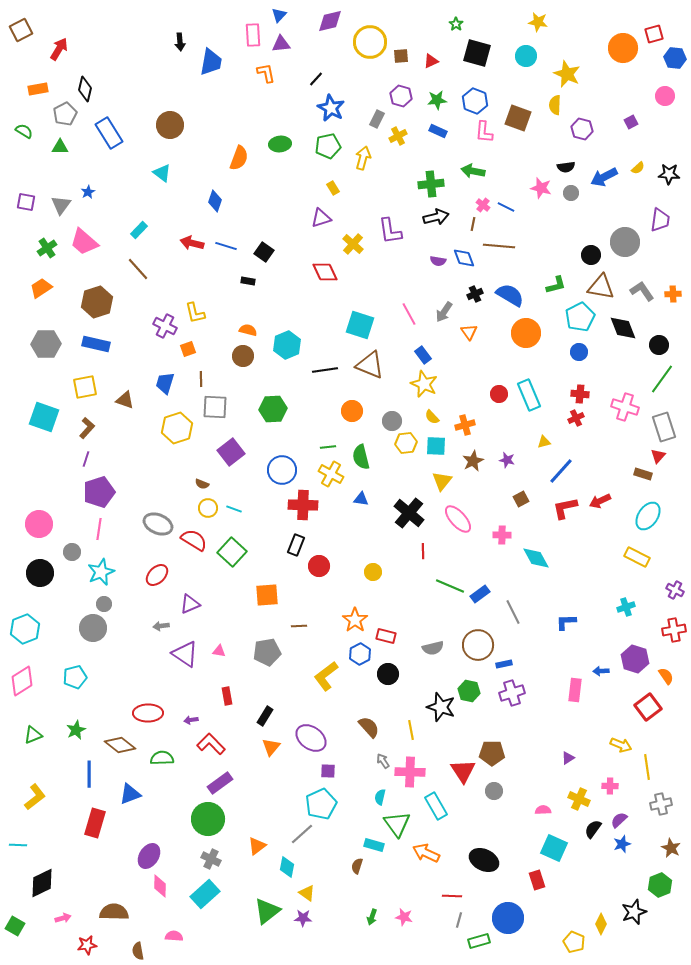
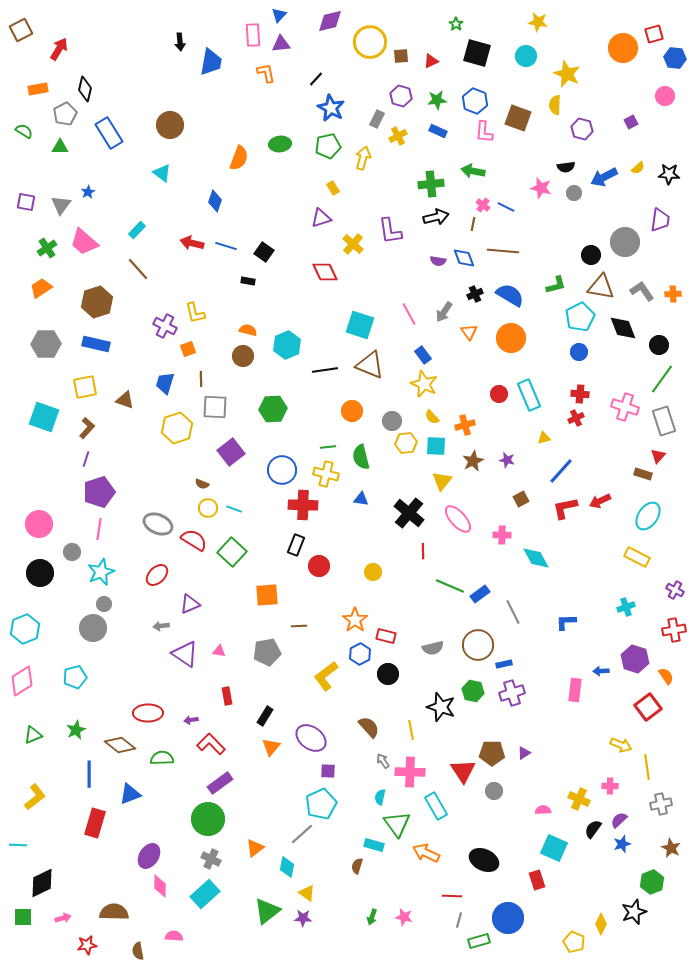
gray circle at (571, 193): moved 3 px right
cyan rectangle at (139, 230): moved 2 px left
brown line at (499, 246): moved 4 px right, 5 px down
orange circle at (526, 333): moved 15 px left, 5 px down
gray rectangle at (664, 427): moved 6 px up
yellow triangle at (544, 442): moved 4 px up
yellow cross at (331, 474): moved 5 px left; rotated 15 degrees counterclockwise
green hexagon at (469, 691): moved 4 px right
purple triangle at (568, 758): moved 44 px left, 5 px up
orange triangle at (257, 846): moved 2 px left, 2 px down
green hexagon at (660, 885): moved 8 px left, 3 px up
green square at (15, 926): moved 8 px right, 9 px up; rotated 30 degrees counterclockwise
